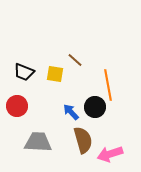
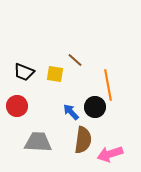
brown semicircle: rotated 24 degrees clockwise
